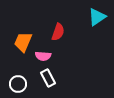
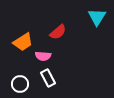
cyan triangle: rotated 24 degrees counterclockwise
red semicircle: rotated 30 degrees clockwise
orange trapezoid: rotated 145 degrees counterclockwise
white circle: moved 2 px right
